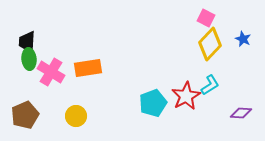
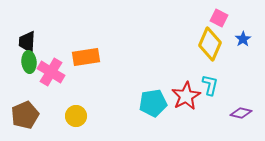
pink square: moved 13 px right
blue star: rotated 14 degrees clockwise
yellow diamond: rotated 20 degrees counterclockwise
green ellipse: moved 3 px down
orange rectangle: moved 2 px left, 11 px up
cyan L-shape: rotated 45 degrees counterclockwise
cyan pentagon: rotated 12 degrees clockwise
purple diamond: rotated 10 degrees clockwise
